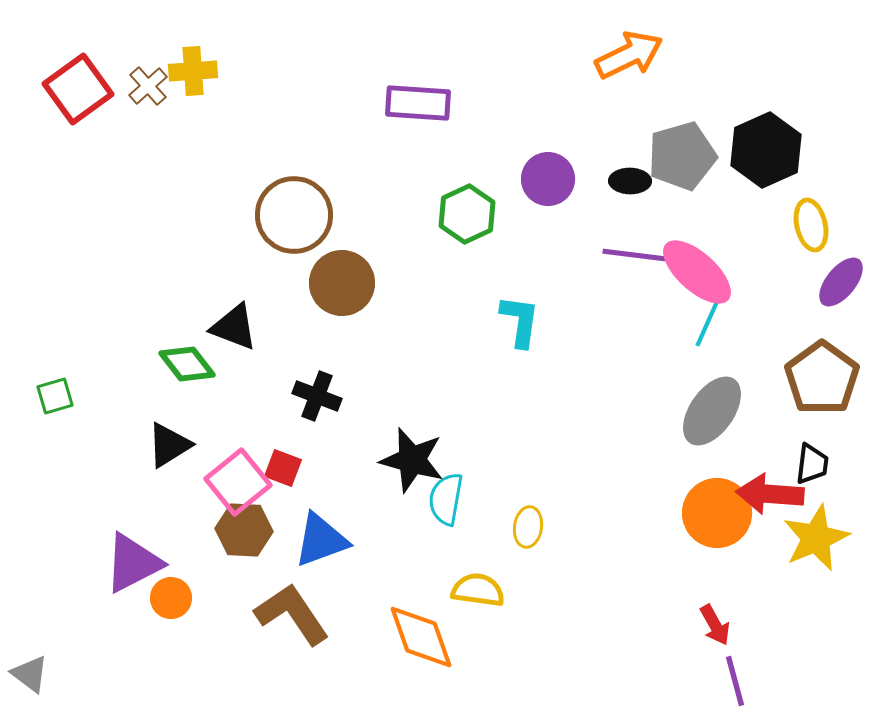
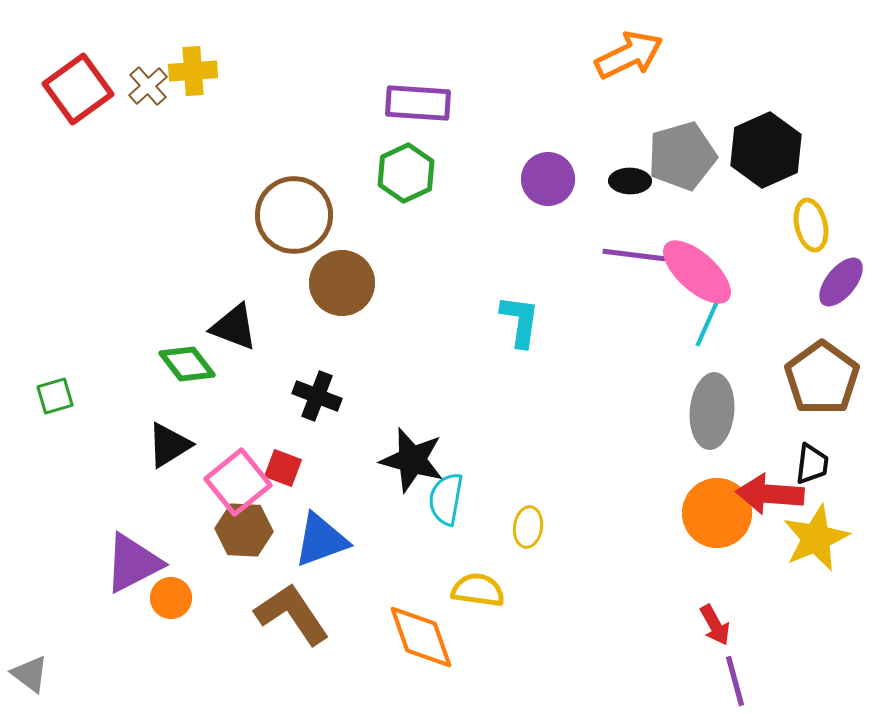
green hexagon at (467, 214): moved 61 px left, 41 px up
gray ellipse at (712, 411): rotated 30 degrees counterclockwise
